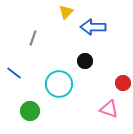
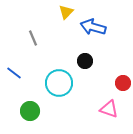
blue arrow: rotated 15 degrees clockwise
gray line: rotated 42 degrees counterclockwise
cyan circle: moved 1 px up
